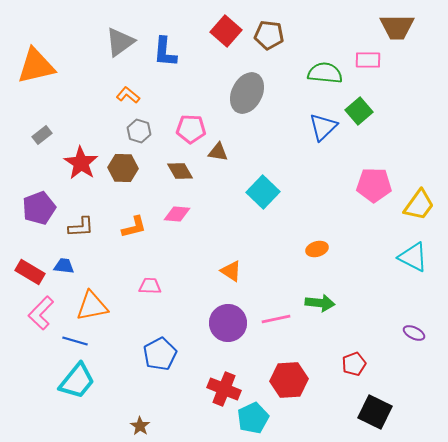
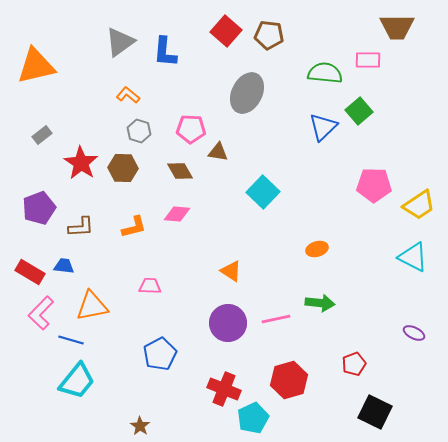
yellow trapezoid at (419, 205): rotated 20 degrees clockwise
blue line at (75, 341): moved 4 px left, 1 px up
red hexagon at (289, 380): rotated 12 degrees counterclockwise
